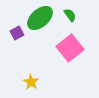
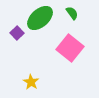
green semicircle: moved 2 px right, 2 px up
purple square: rotated 16 degrees counterclockwise
pink square: rotated 12 degrees counterclockwise
